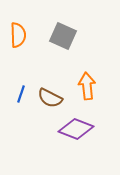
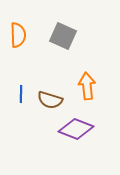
blue line: rotated 18 degrees counterclockwise
brown semicircle: moved 2 px down; rotated 10 degrees counterclockwise
